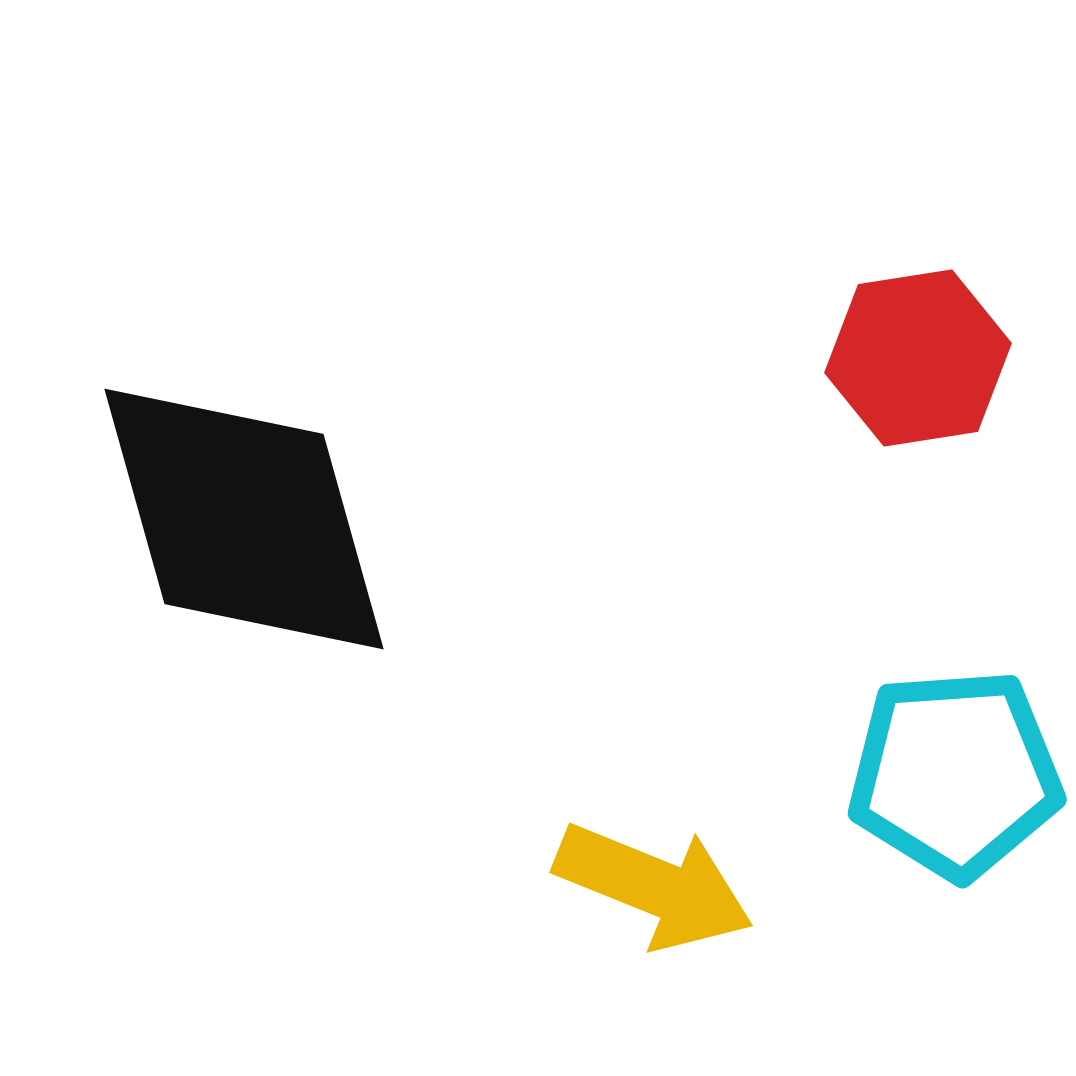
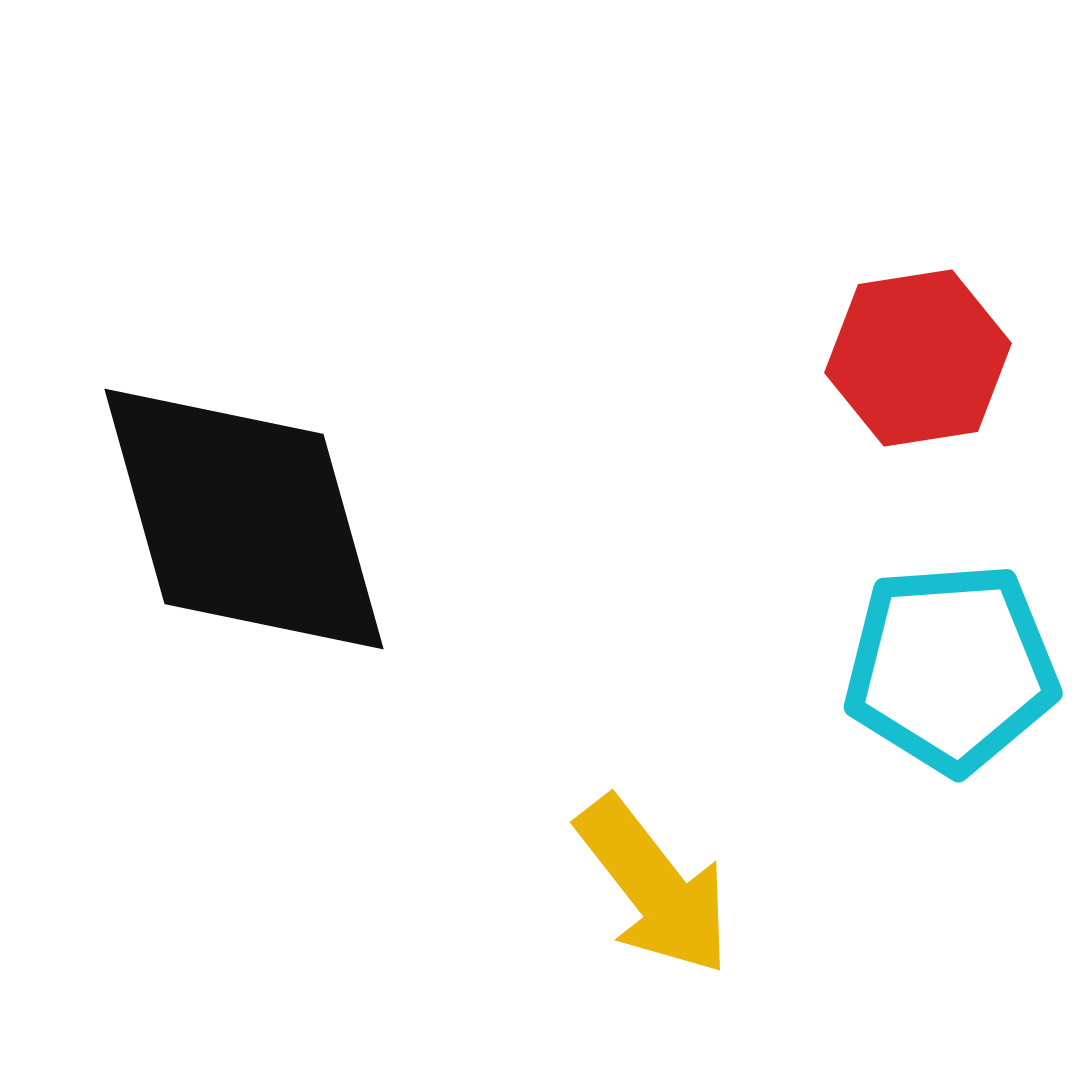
cyan pentagon: moved 4 px left, 106 px up
yellow arrow: rotated 30 degrees clockwise
